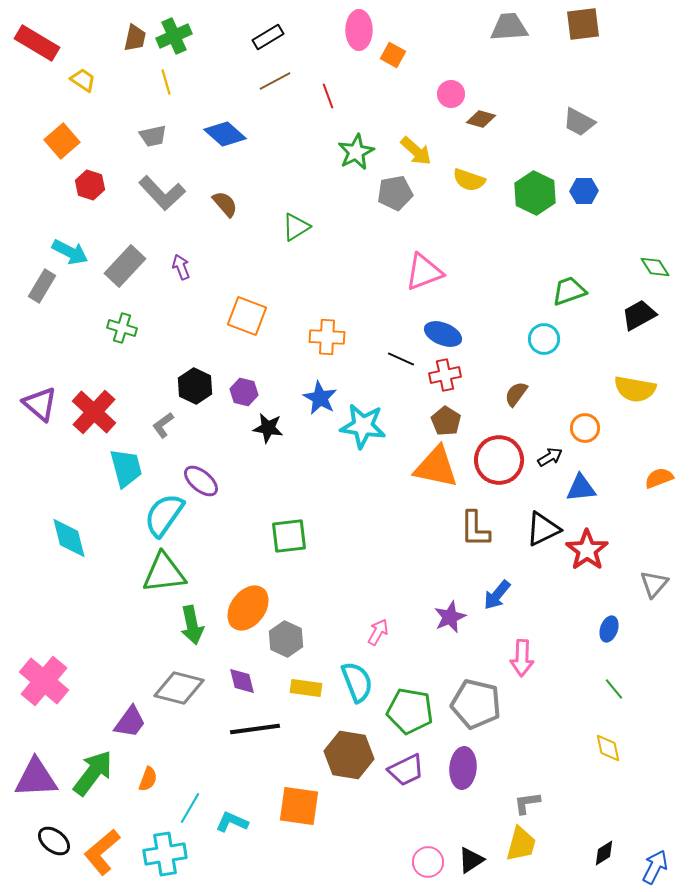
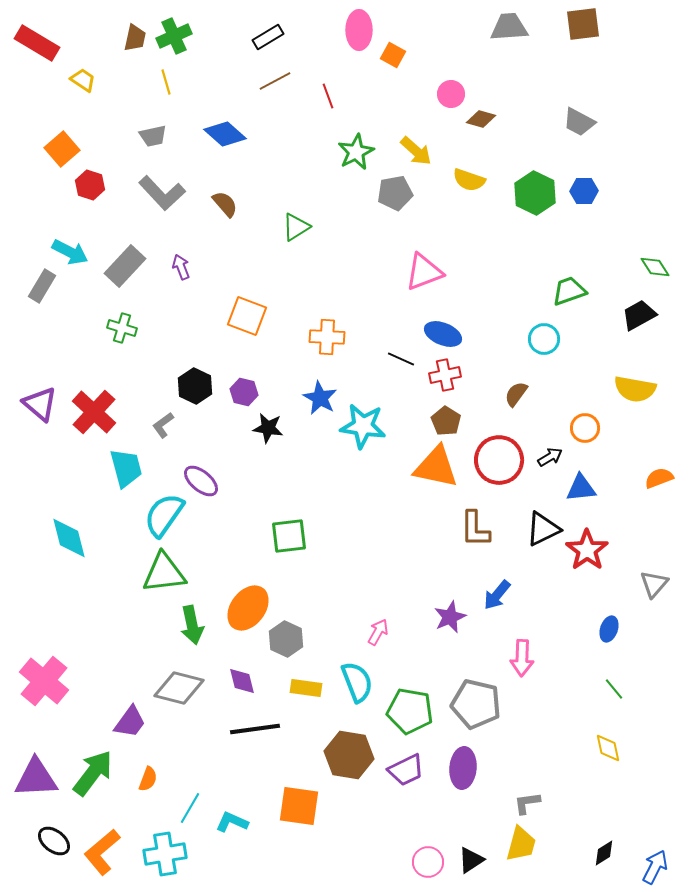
orange square at (62, 141): moved 8 px down
